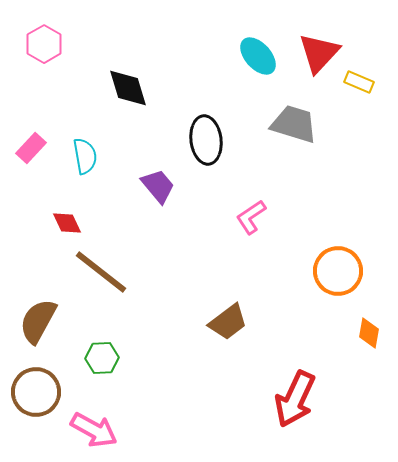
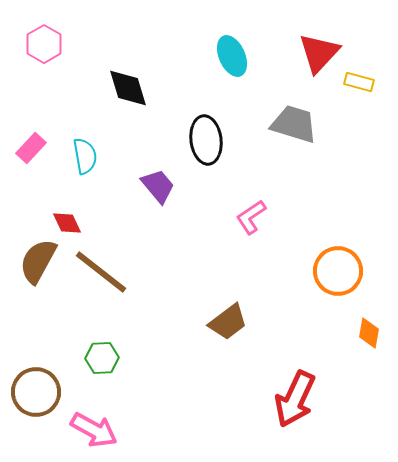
cyan ellipse: moved 26 px left; rotated 18 degrees clockwise
yellow rectangle: rotated 8 degrees counterclockwise
brown semicircle: moved 60 px up
